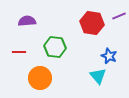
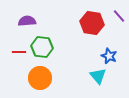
purple line: rotated 72 degrees clockwise
green hexagon: moved 13 px left
